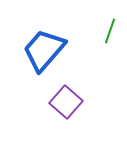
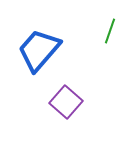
blue trapezoid: moved 5 px left
